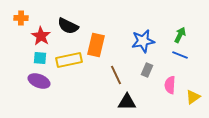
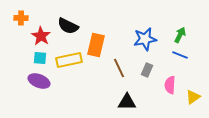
blue star: moved 2 px right, 2 px up
brown line: moved 3 px right, 7 px up
